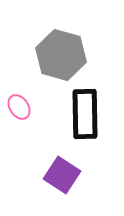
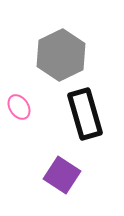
gray hexagon: rotated 18 degrees clockwise
black rectangle: rotated 15 degrees counterclockwise
